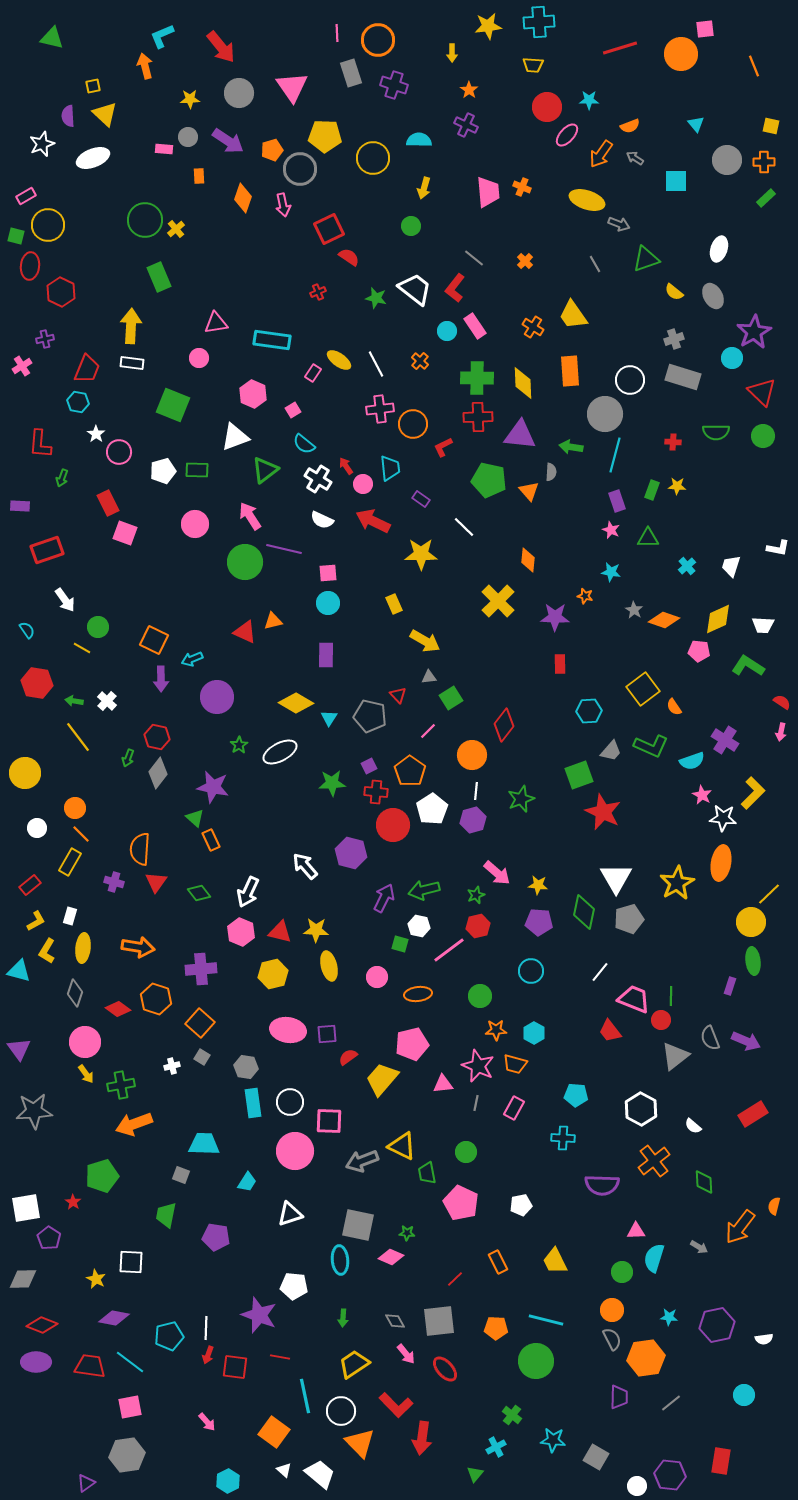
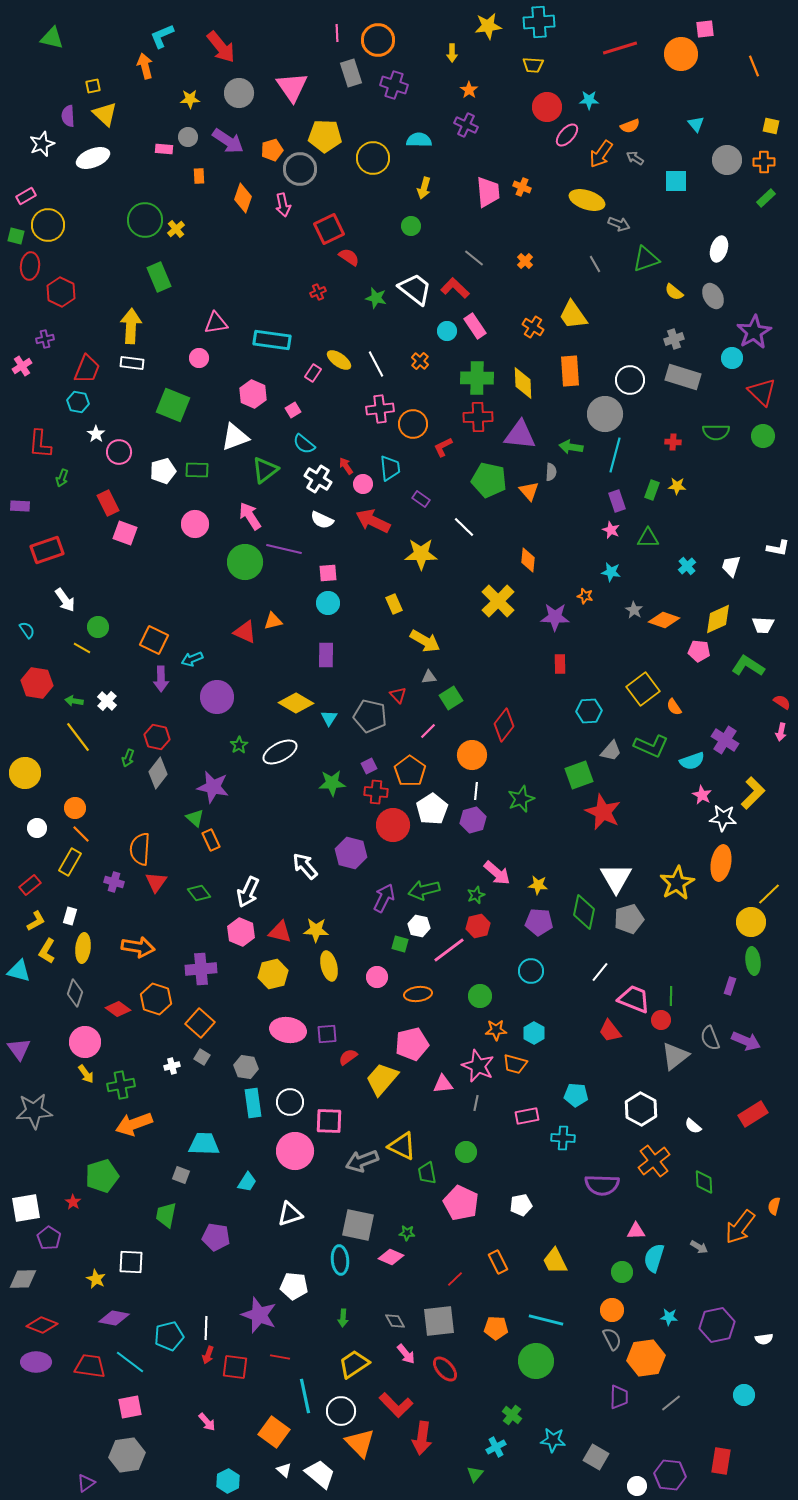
red L-shape at (455, 288): rotated 96 degrees clockwise
pink rectangle at (514, 1108): moved 13 px right, 8 px down; rotated 50 degrees clockwise
